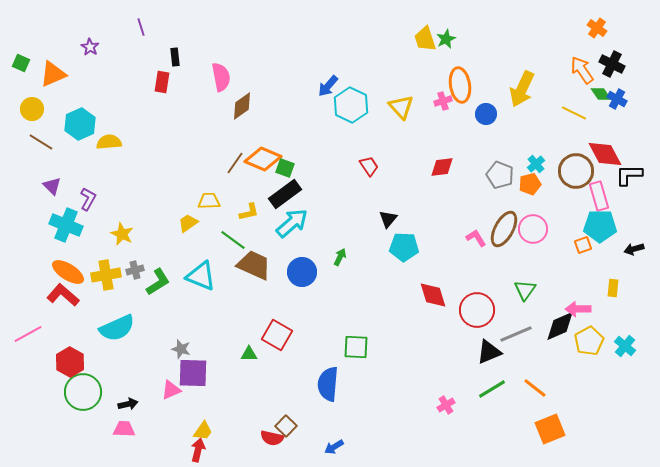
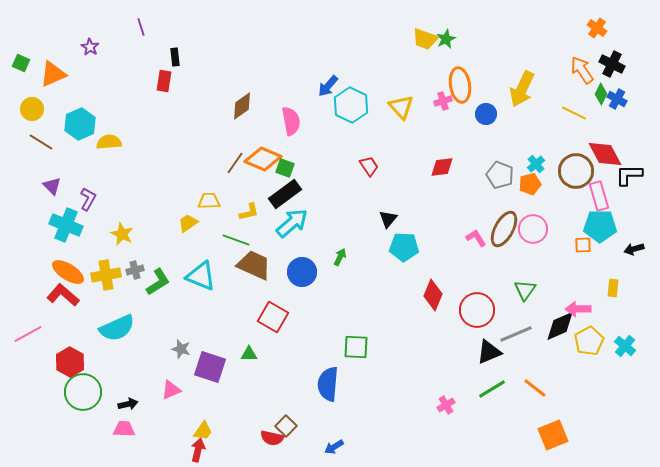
yellow trapezoid at (425, 39): rotated 52 degrees counterclockwise
pink semicircle at (221, 77): moved 70 px right, 44 px down
red rectangle at (162, 82): moved 2 px right, 1 px up
green diamond at (601, 94): rotated 60 degrees clockwise
green line at (233, 240): moved 3 px right; rotated 16 degrees counterclockwise
orange square at (583, 245): rotated 18 degrees clockwise
red diamond at (433, 295): rotated 40 degrees clockwise
red square at (277, 335): moved 4 px left, 18 px up
purple square at (193, 373): moved 17 px right, 6 px up; rotated 16 degrees clockwise
orange square at (550, 429): moved 3 px right, 6 px down
